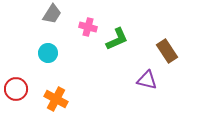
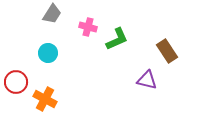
red circle: moved 7 px up
orange cross: moved 11 px left
